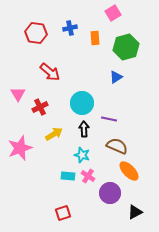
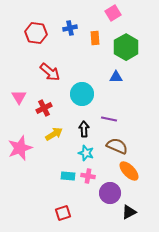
green hexagon: rotated 15 degrees counterclockwise
blue triangle: rotated 32 degrees clockwise
pink triangle: moved 1 px right, 3 px down
cyan circle: moved 9 px up
red cross: moved 4 px right, 1 px down
cyan star: moved 4 px right, 2 px up
pink cross: rotated 24 degrees counterclockwise
black triangle: moved 6 px left
